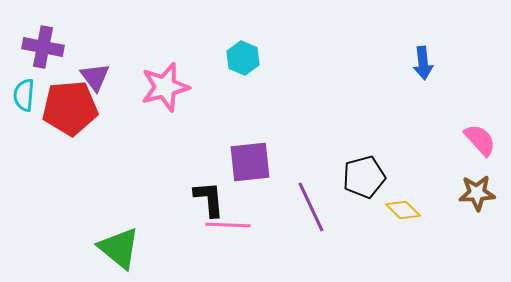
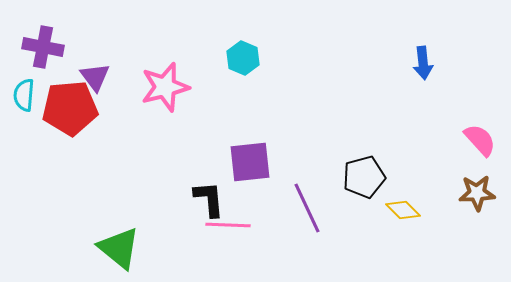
purple line: moved 4 px left, 1 px down
